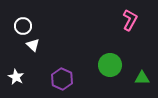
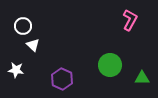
white star: moved 7 px up; rotated 21 degrees counterclockwise
